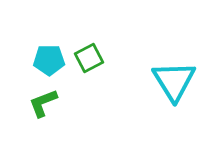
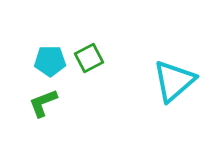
cyan pentagon: moved 1 px right, 1 px down
cyan triangle: rotated 21 degrees clockwise
